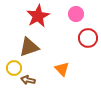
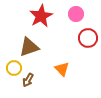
red star: moved 3 px right
brown arrow: rotated 72 degrees counterclockwise
